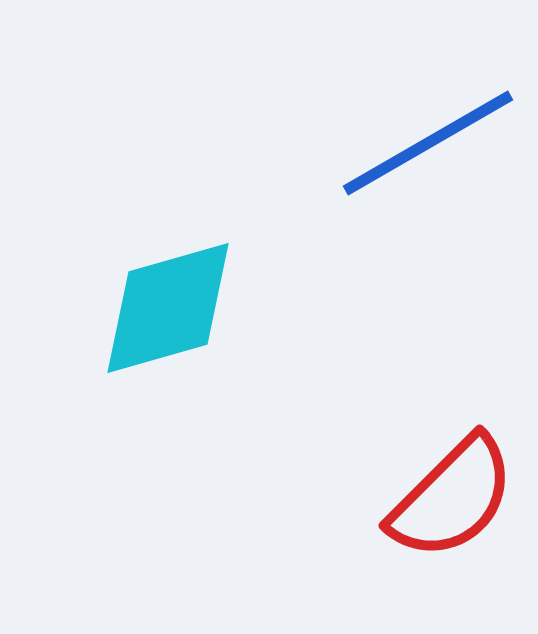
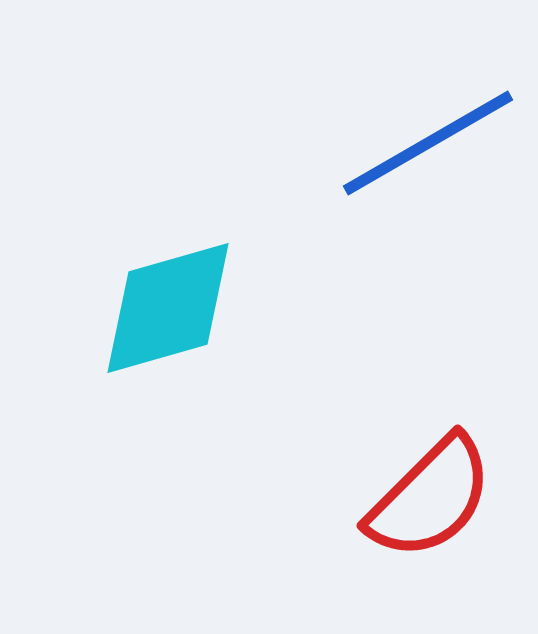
red semicircle: moved 22 px left
